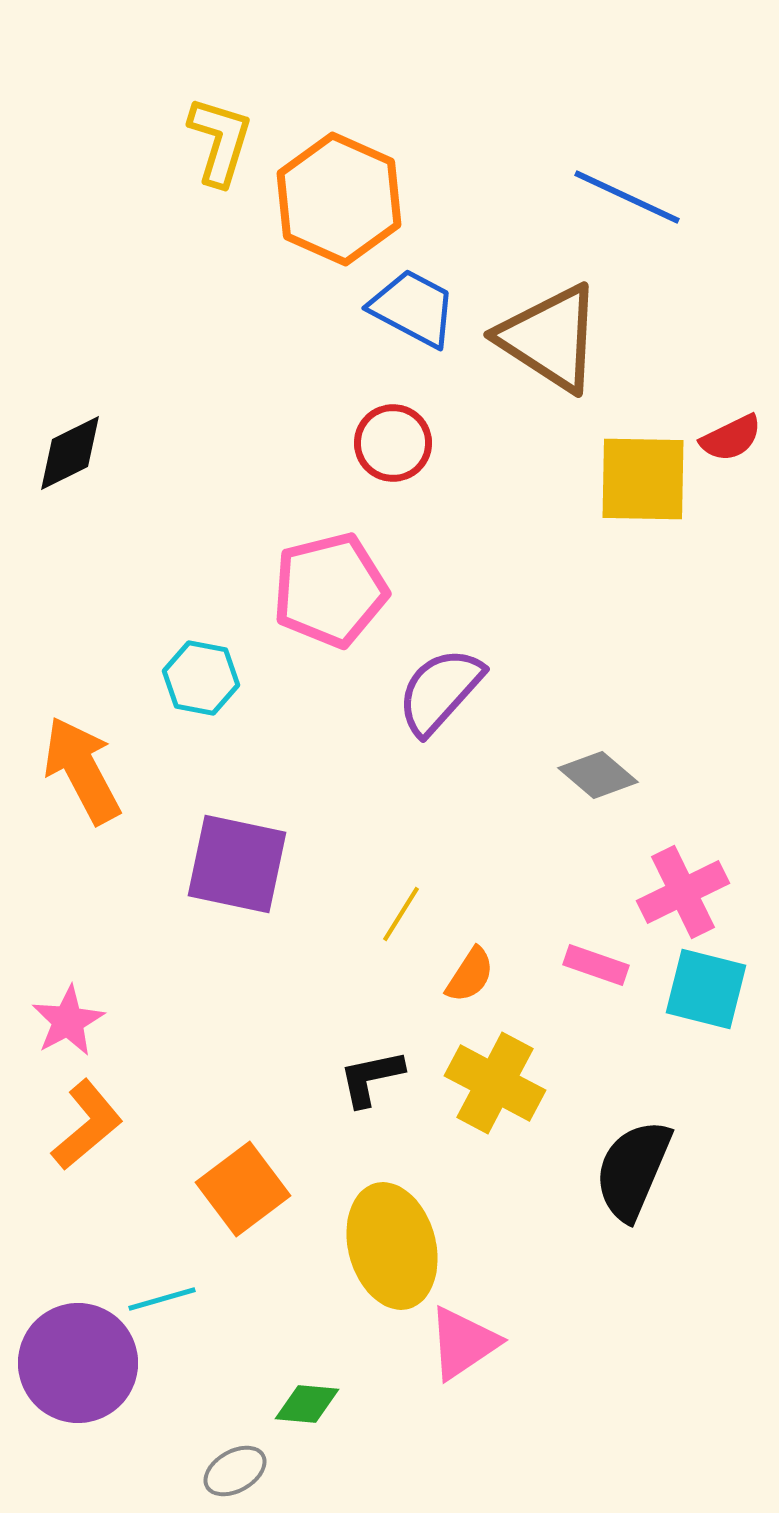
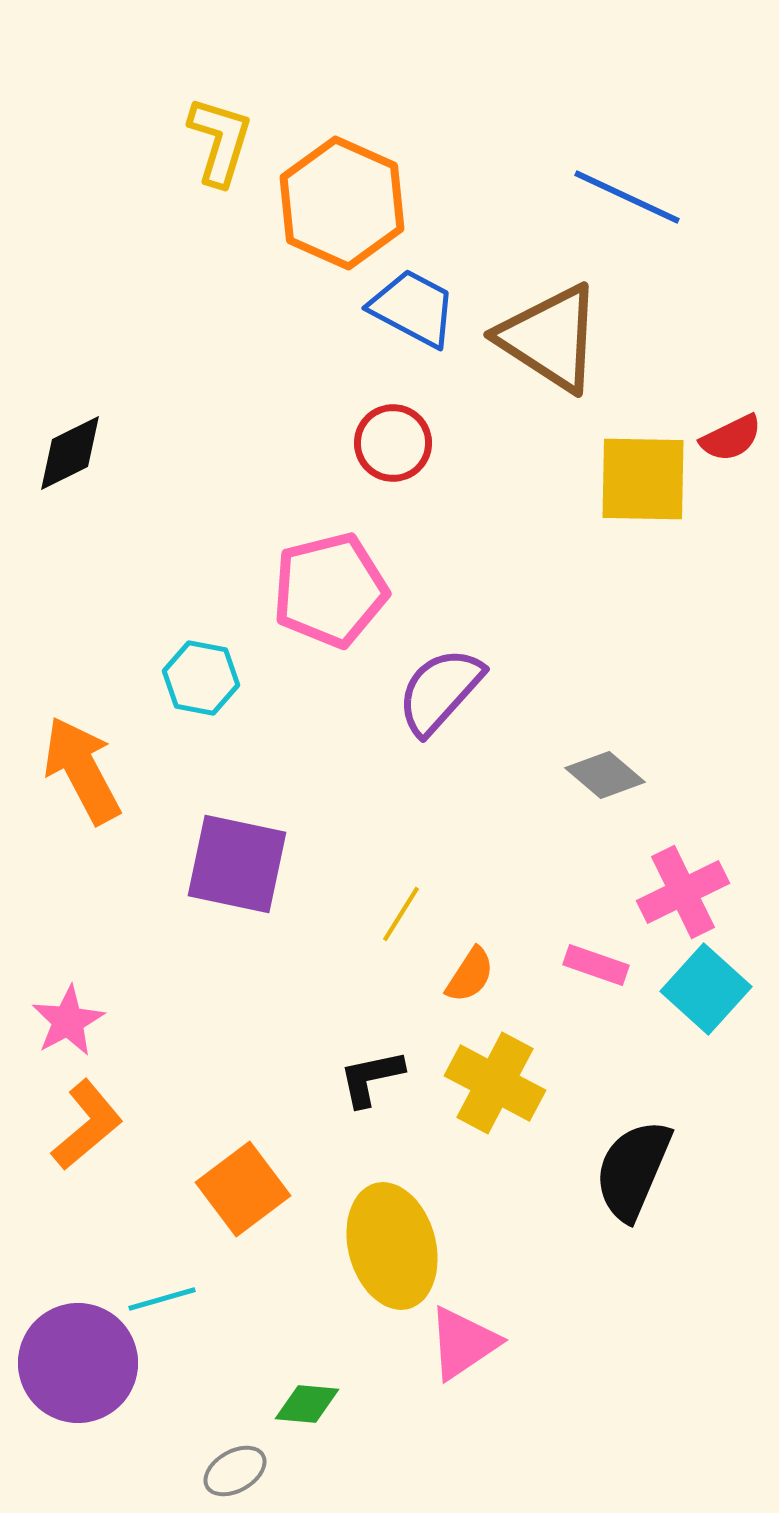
orange hexagon: moved 3 px right, 4 px down
gray diamond: moved 7 px right
cyan square: rotated 28 degrees clockwise
